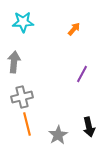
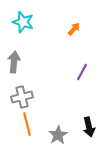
cyan star: rotated 20 degrees clockwise
purple line: moved 2 px up
